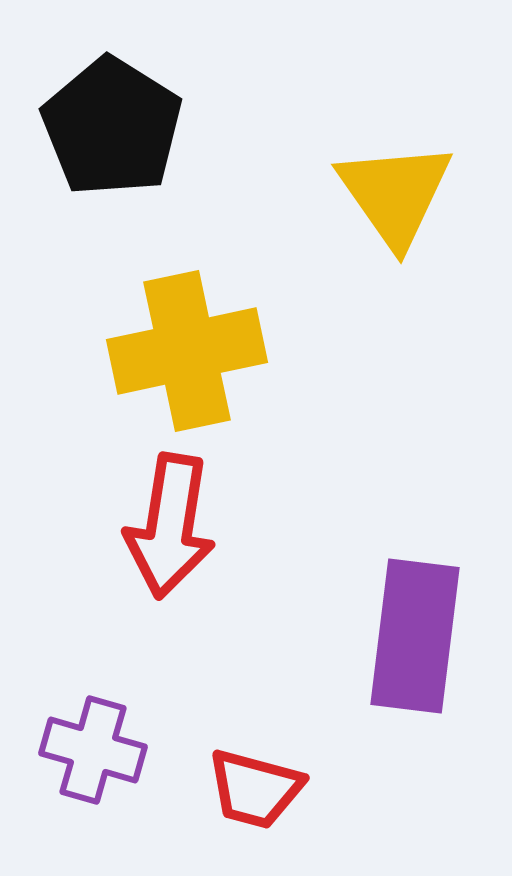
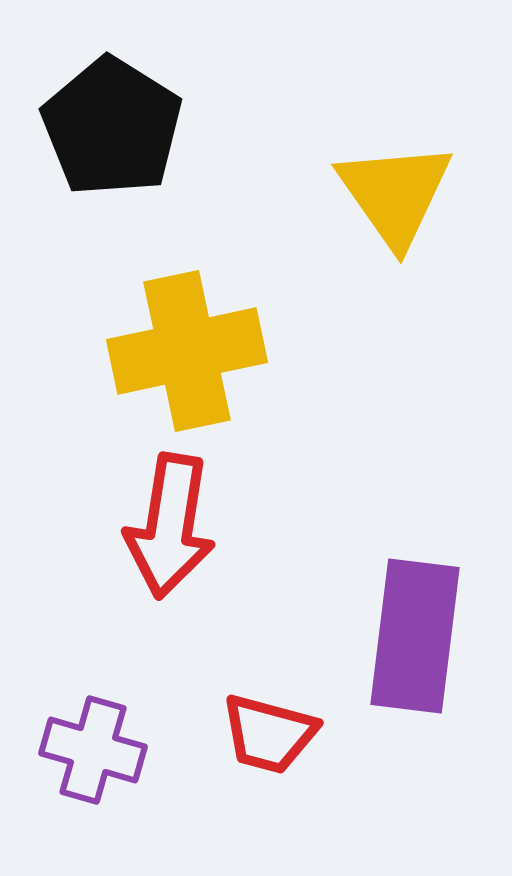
red trapezoid: moved 14 px right, 55 px up
